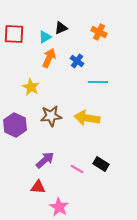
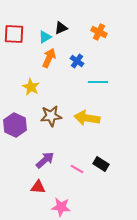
pink star: moved 2 px right; rotated 24 degrees counterclockwise
